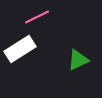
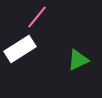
pink line: rotated 25 degrees counterclockwise
